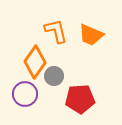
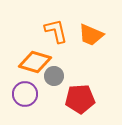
orange diamond: rotated 72 degrees clockwise
